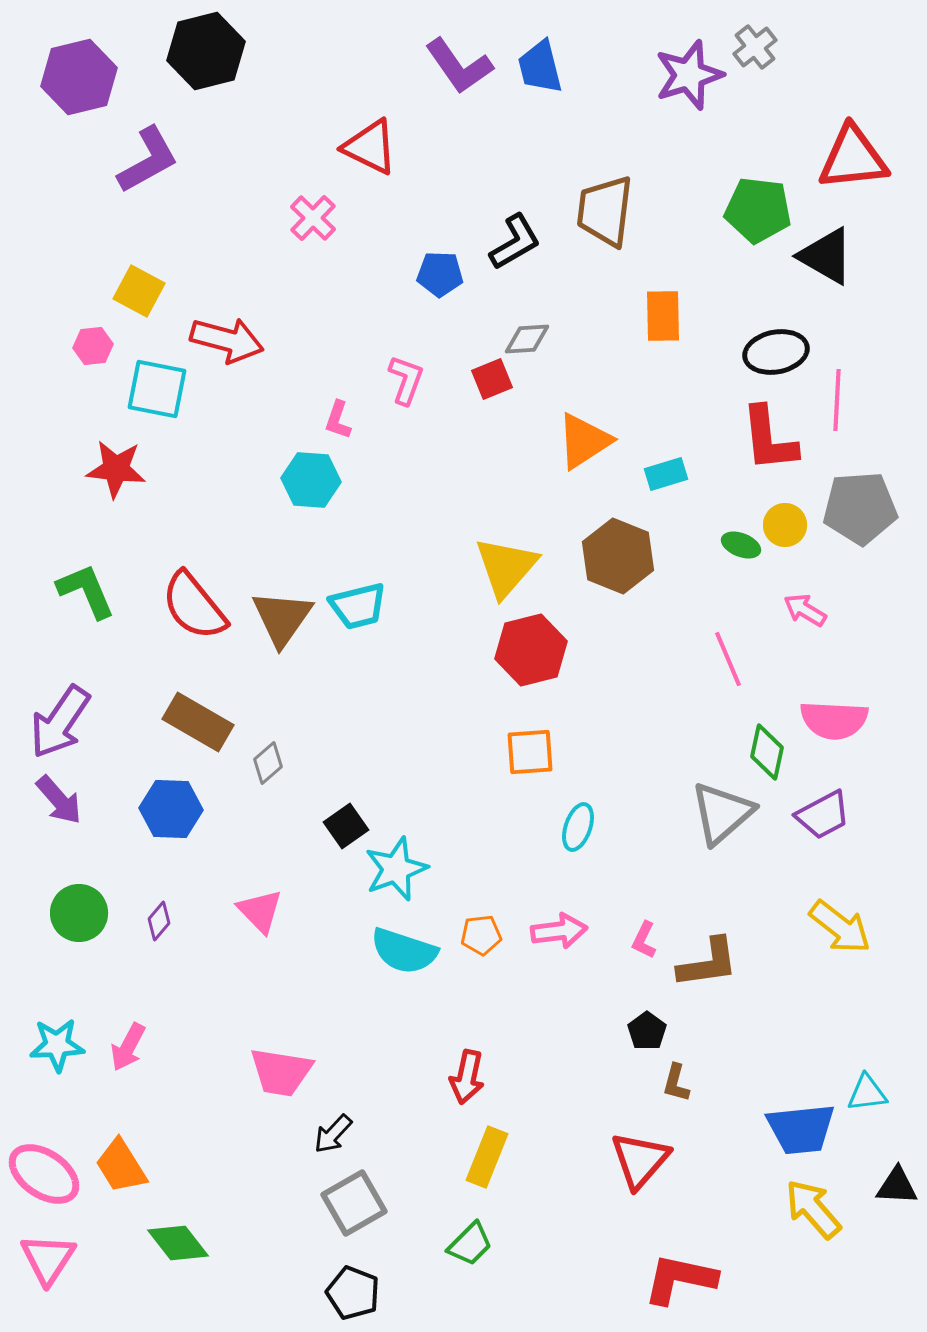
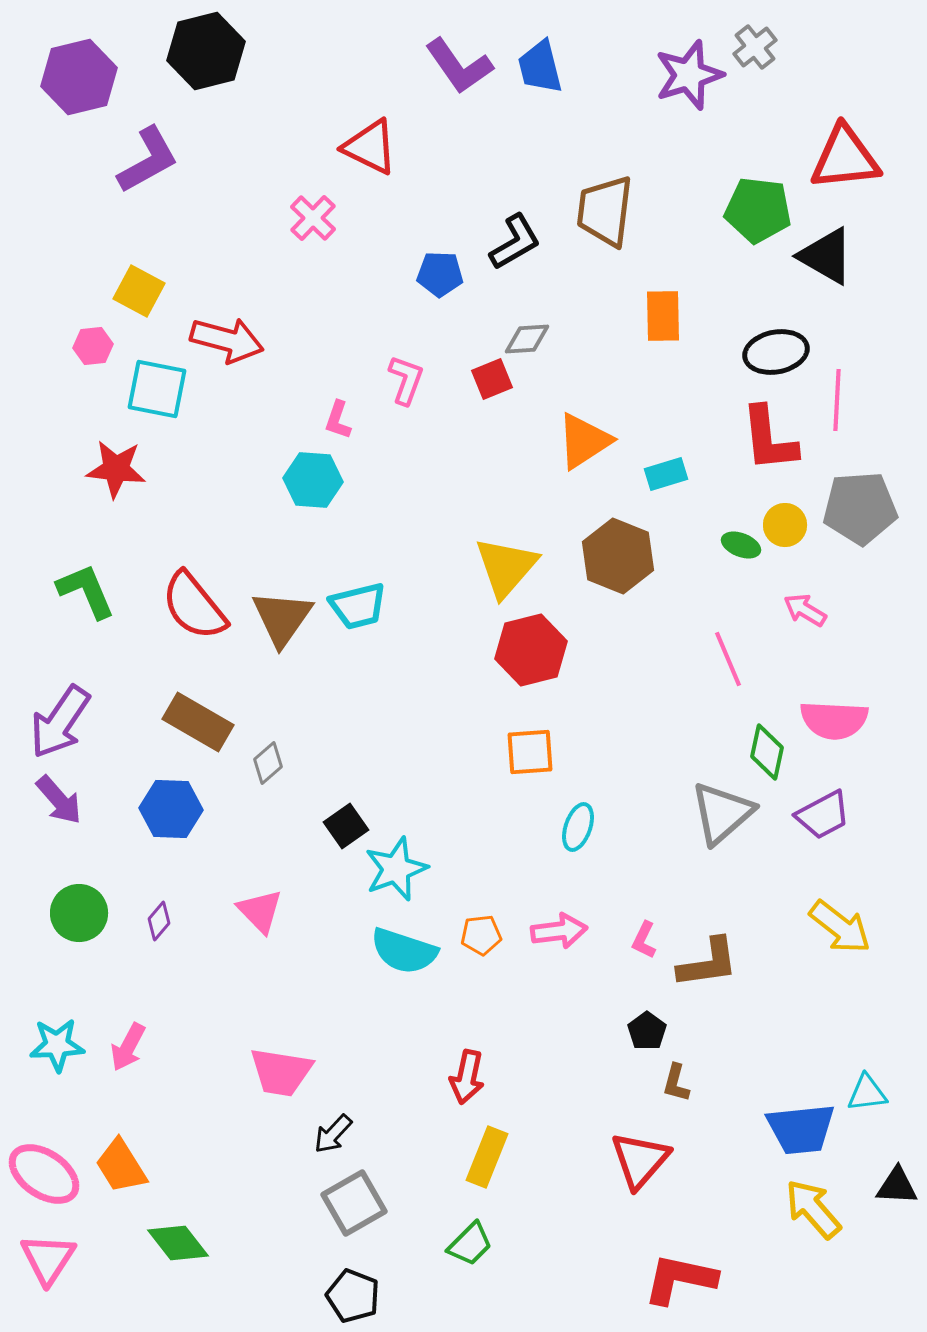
red triangle at (853, 158): moved 8 px left
cyan hexagon at (311, 480): moved 2 px right
black pentagon at (353, 1293): moved 3 px down
